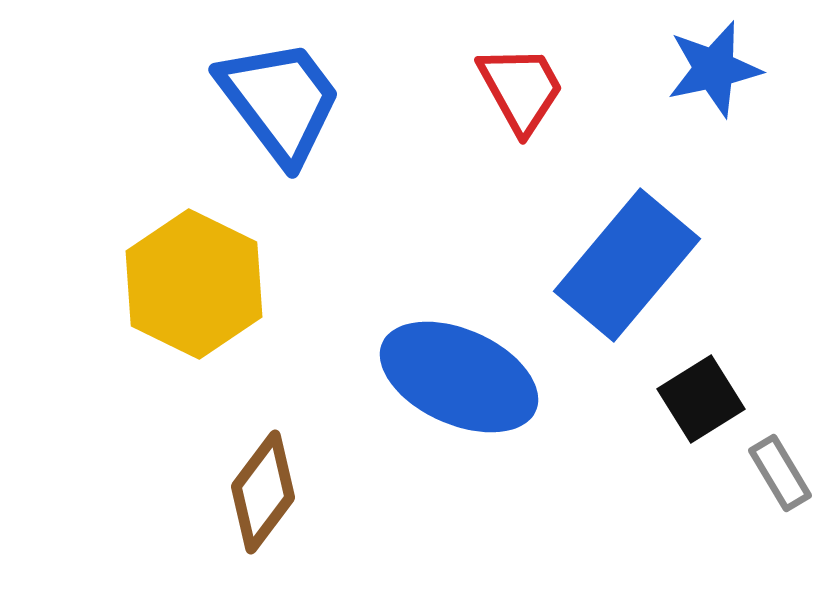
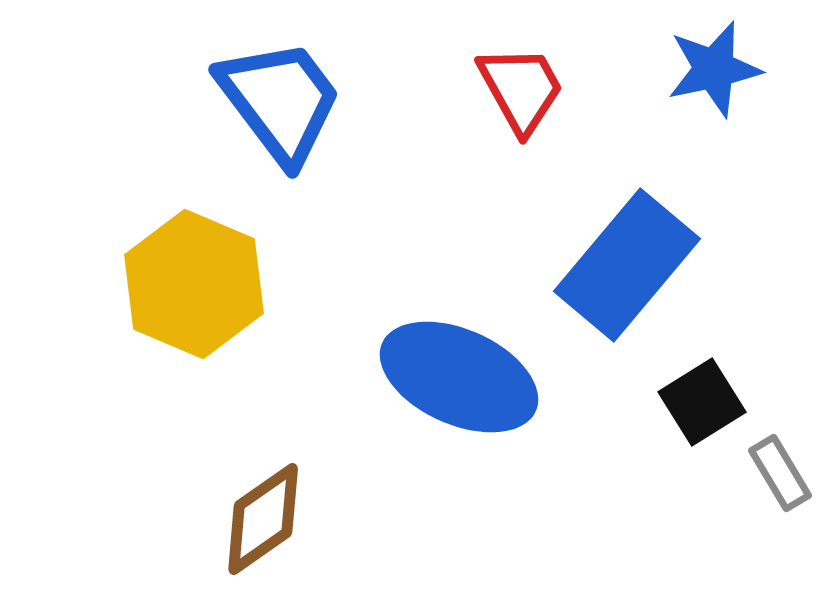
yellow hexagon: rotated 3 degrees counterclockwise
black square: moved 1 px right, 3 px down
brown diamond: moved 27 px down; rotated 18 degrees clockwise
